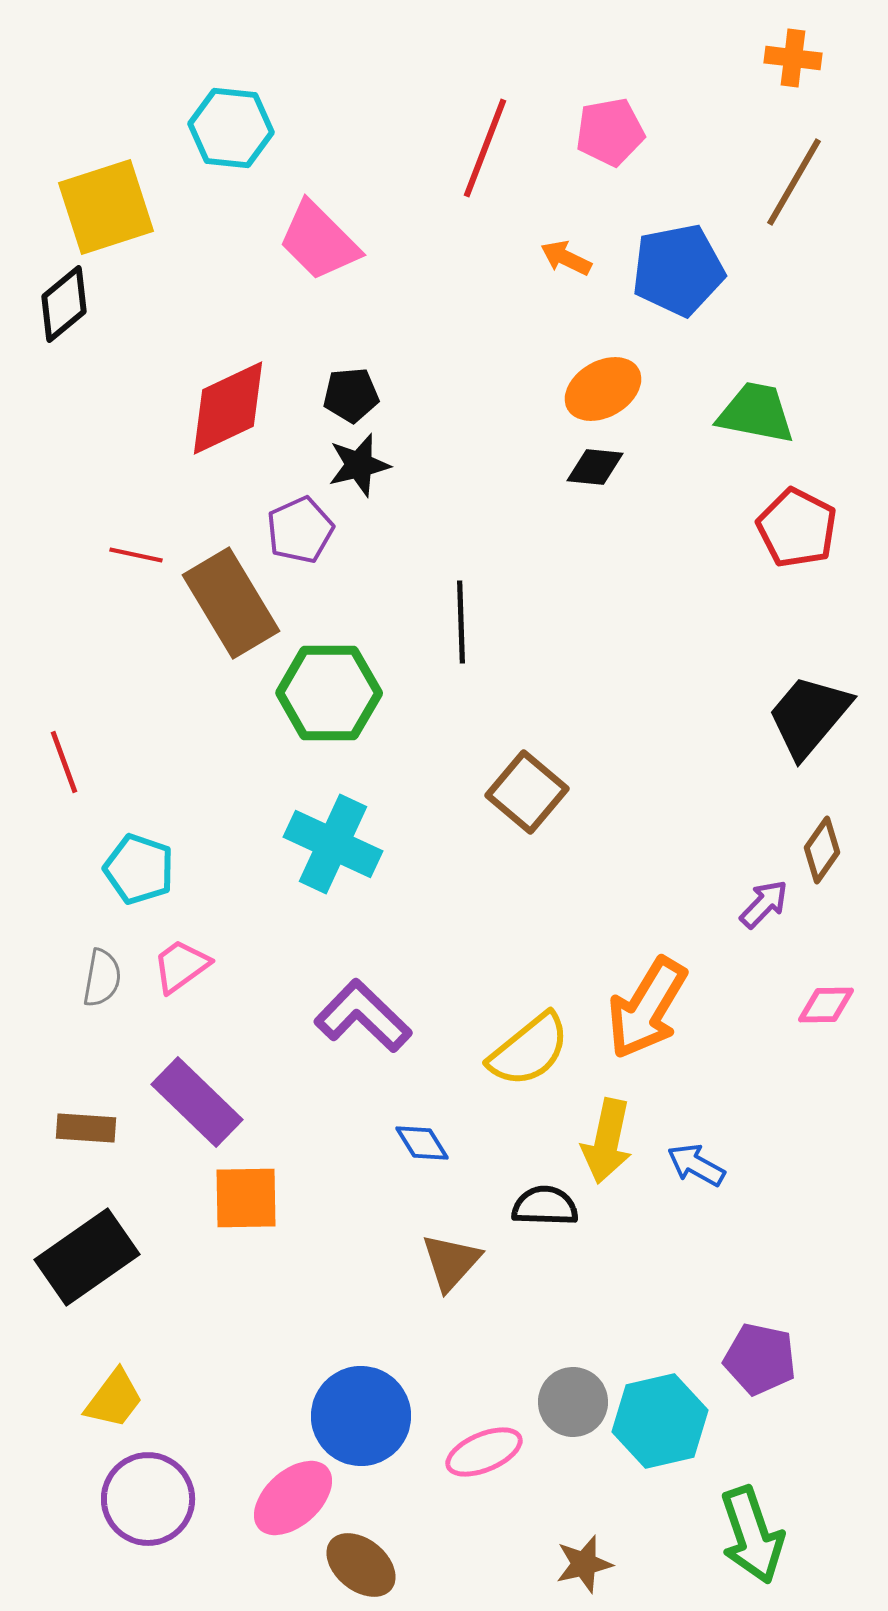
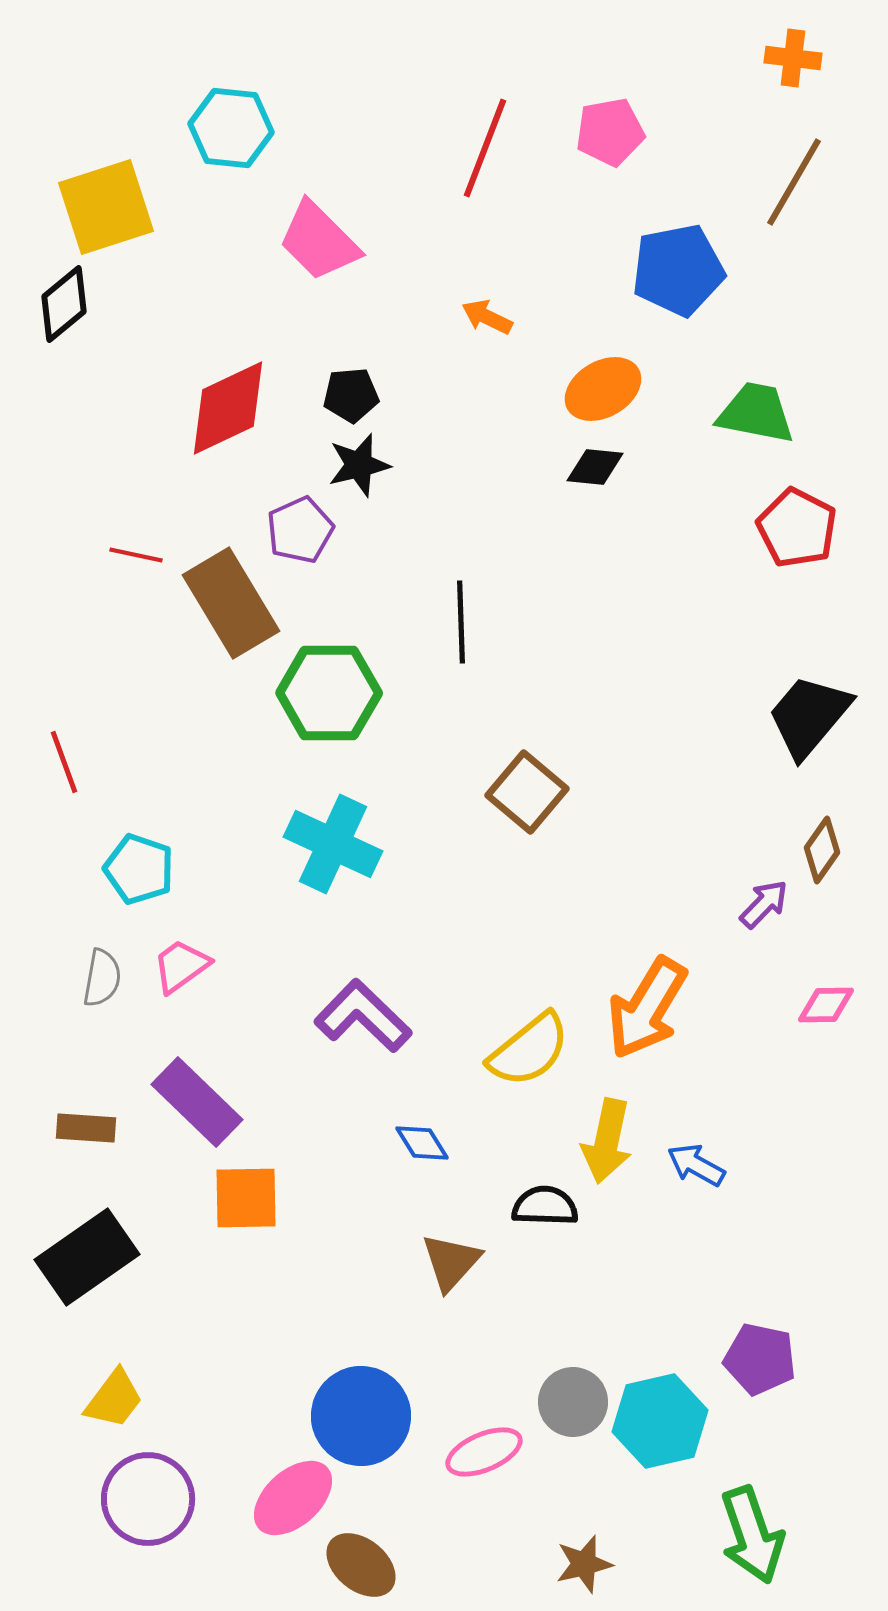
orange arrow at (566, 258): moved 79 px left, 59 px down
